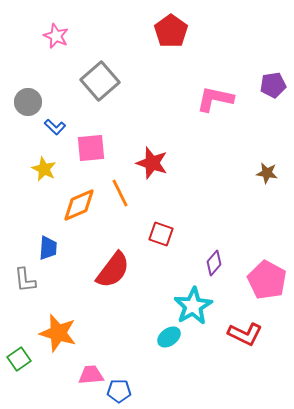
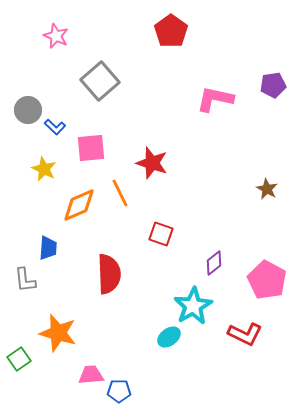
gray circle: moved 8 px down
brown star: moved 16 px down; rotated 20 degrees clockwise
purple diamond: rotated 10 degrees clockwise
red semicircle: moved 4 px left, 4 px down; rotated 39 degrees counterclockwise
